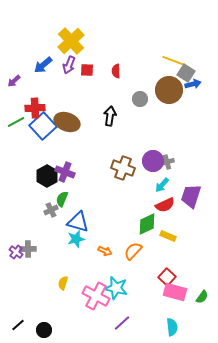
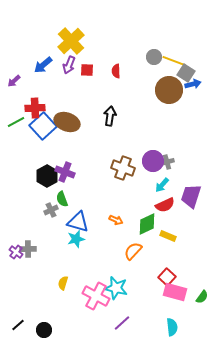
gray circle at (140, 99): moved 14 px right, 42 px up
green semicircle at (62, 199): rotated 42 degrees counterclockwise
orange arrow at (105, 251): moved 11 px right, 31 px up
